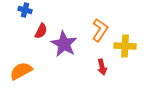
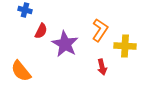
purple star: moved 1 px right
orange semicircle: rotated 100 degrees counterclockwise
